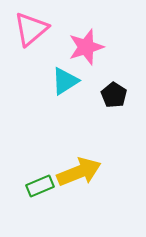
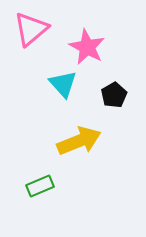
pink star: moved 1 px right; rotated 27 degrees counterclockwise
cyan triangle: moved 2 px left, 3 px down; rotated 40 degrees counterclockwise
black pentagon: rotated 10 degrees clockwise
yellow arrow: moved 31 px up
